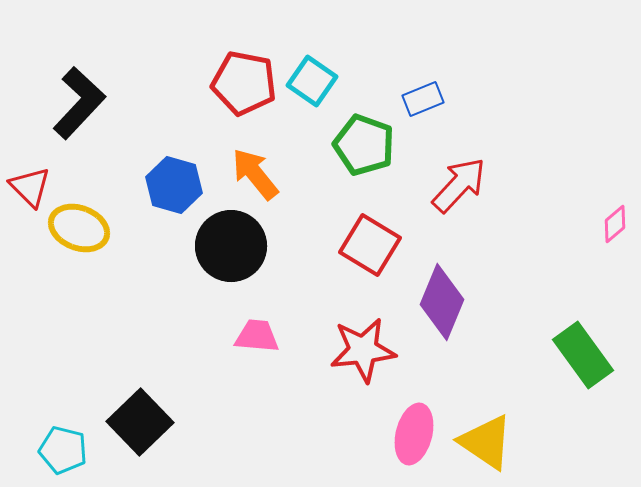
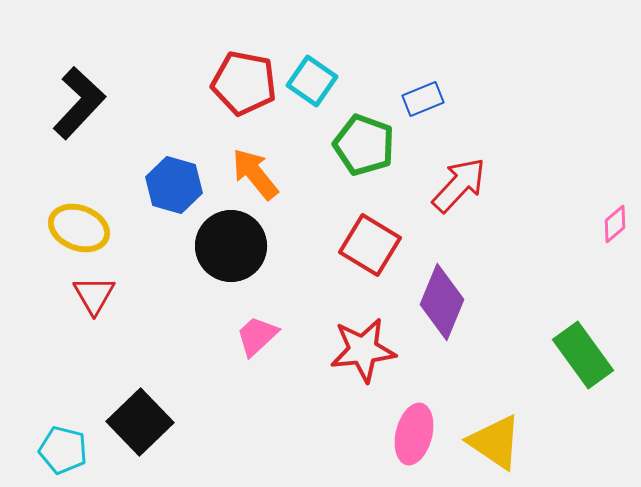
red triangle: moved 64 px right, 108 px down; rotated 15 degrees clockwise
pink trapezoid: rotated 48 degrees counterclockwise
yellow triangle: moved 9 px right
